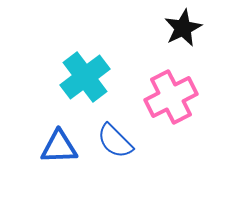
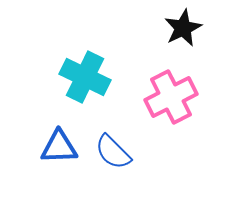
cyan cross: rotated 27 degrees counterclockwise
blue semicircle: moved 2 px left, 11 px down
